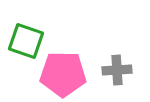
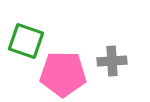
gray cross: moved 5 px left, 9 px up
